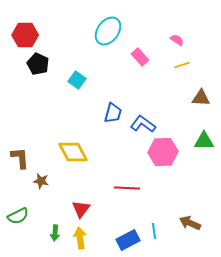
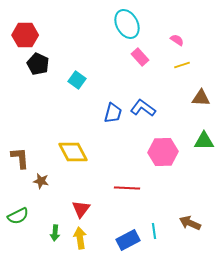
cyan ellipse: moved 19 px right, 7 px up; rotated 64 degrees counterclockwise
blue L-shape: moved 16 px up
